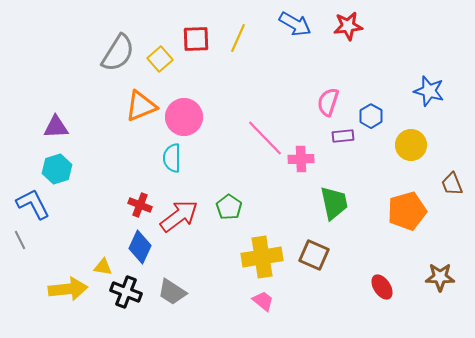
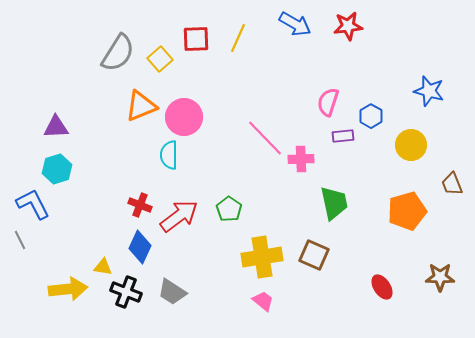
cyan semicircle: moved 3 px left, 3 px up
green pentagon: moved 2 px down
